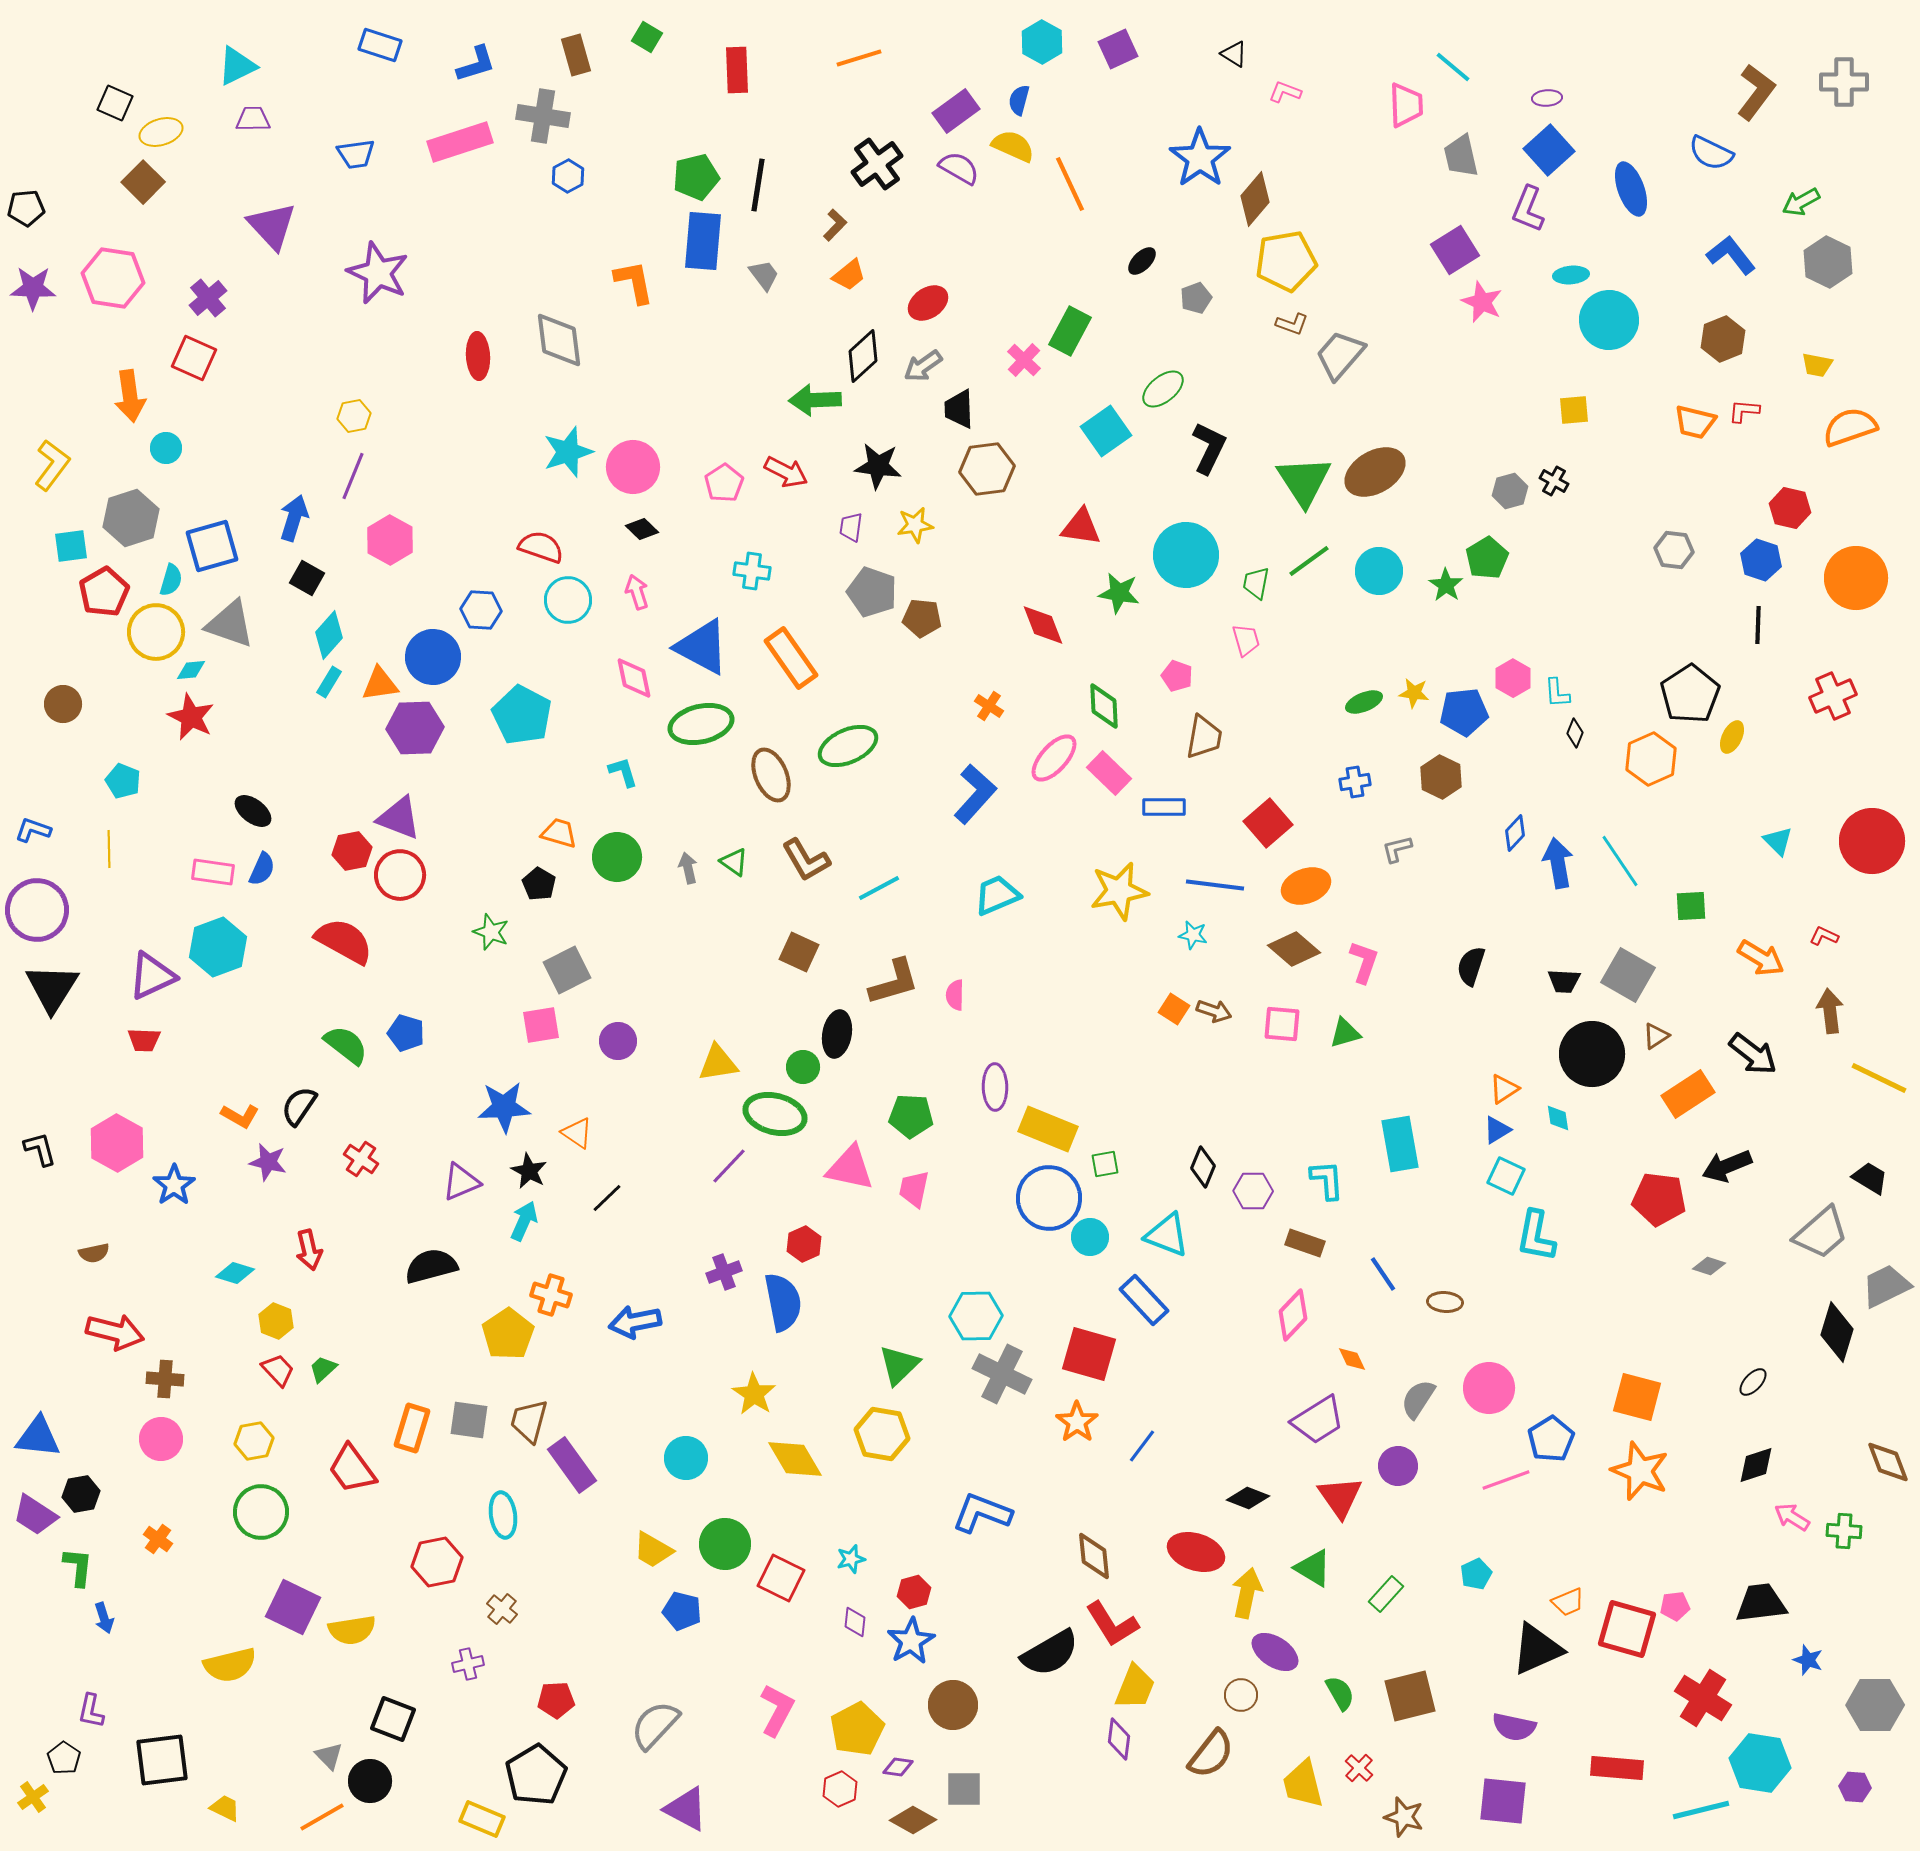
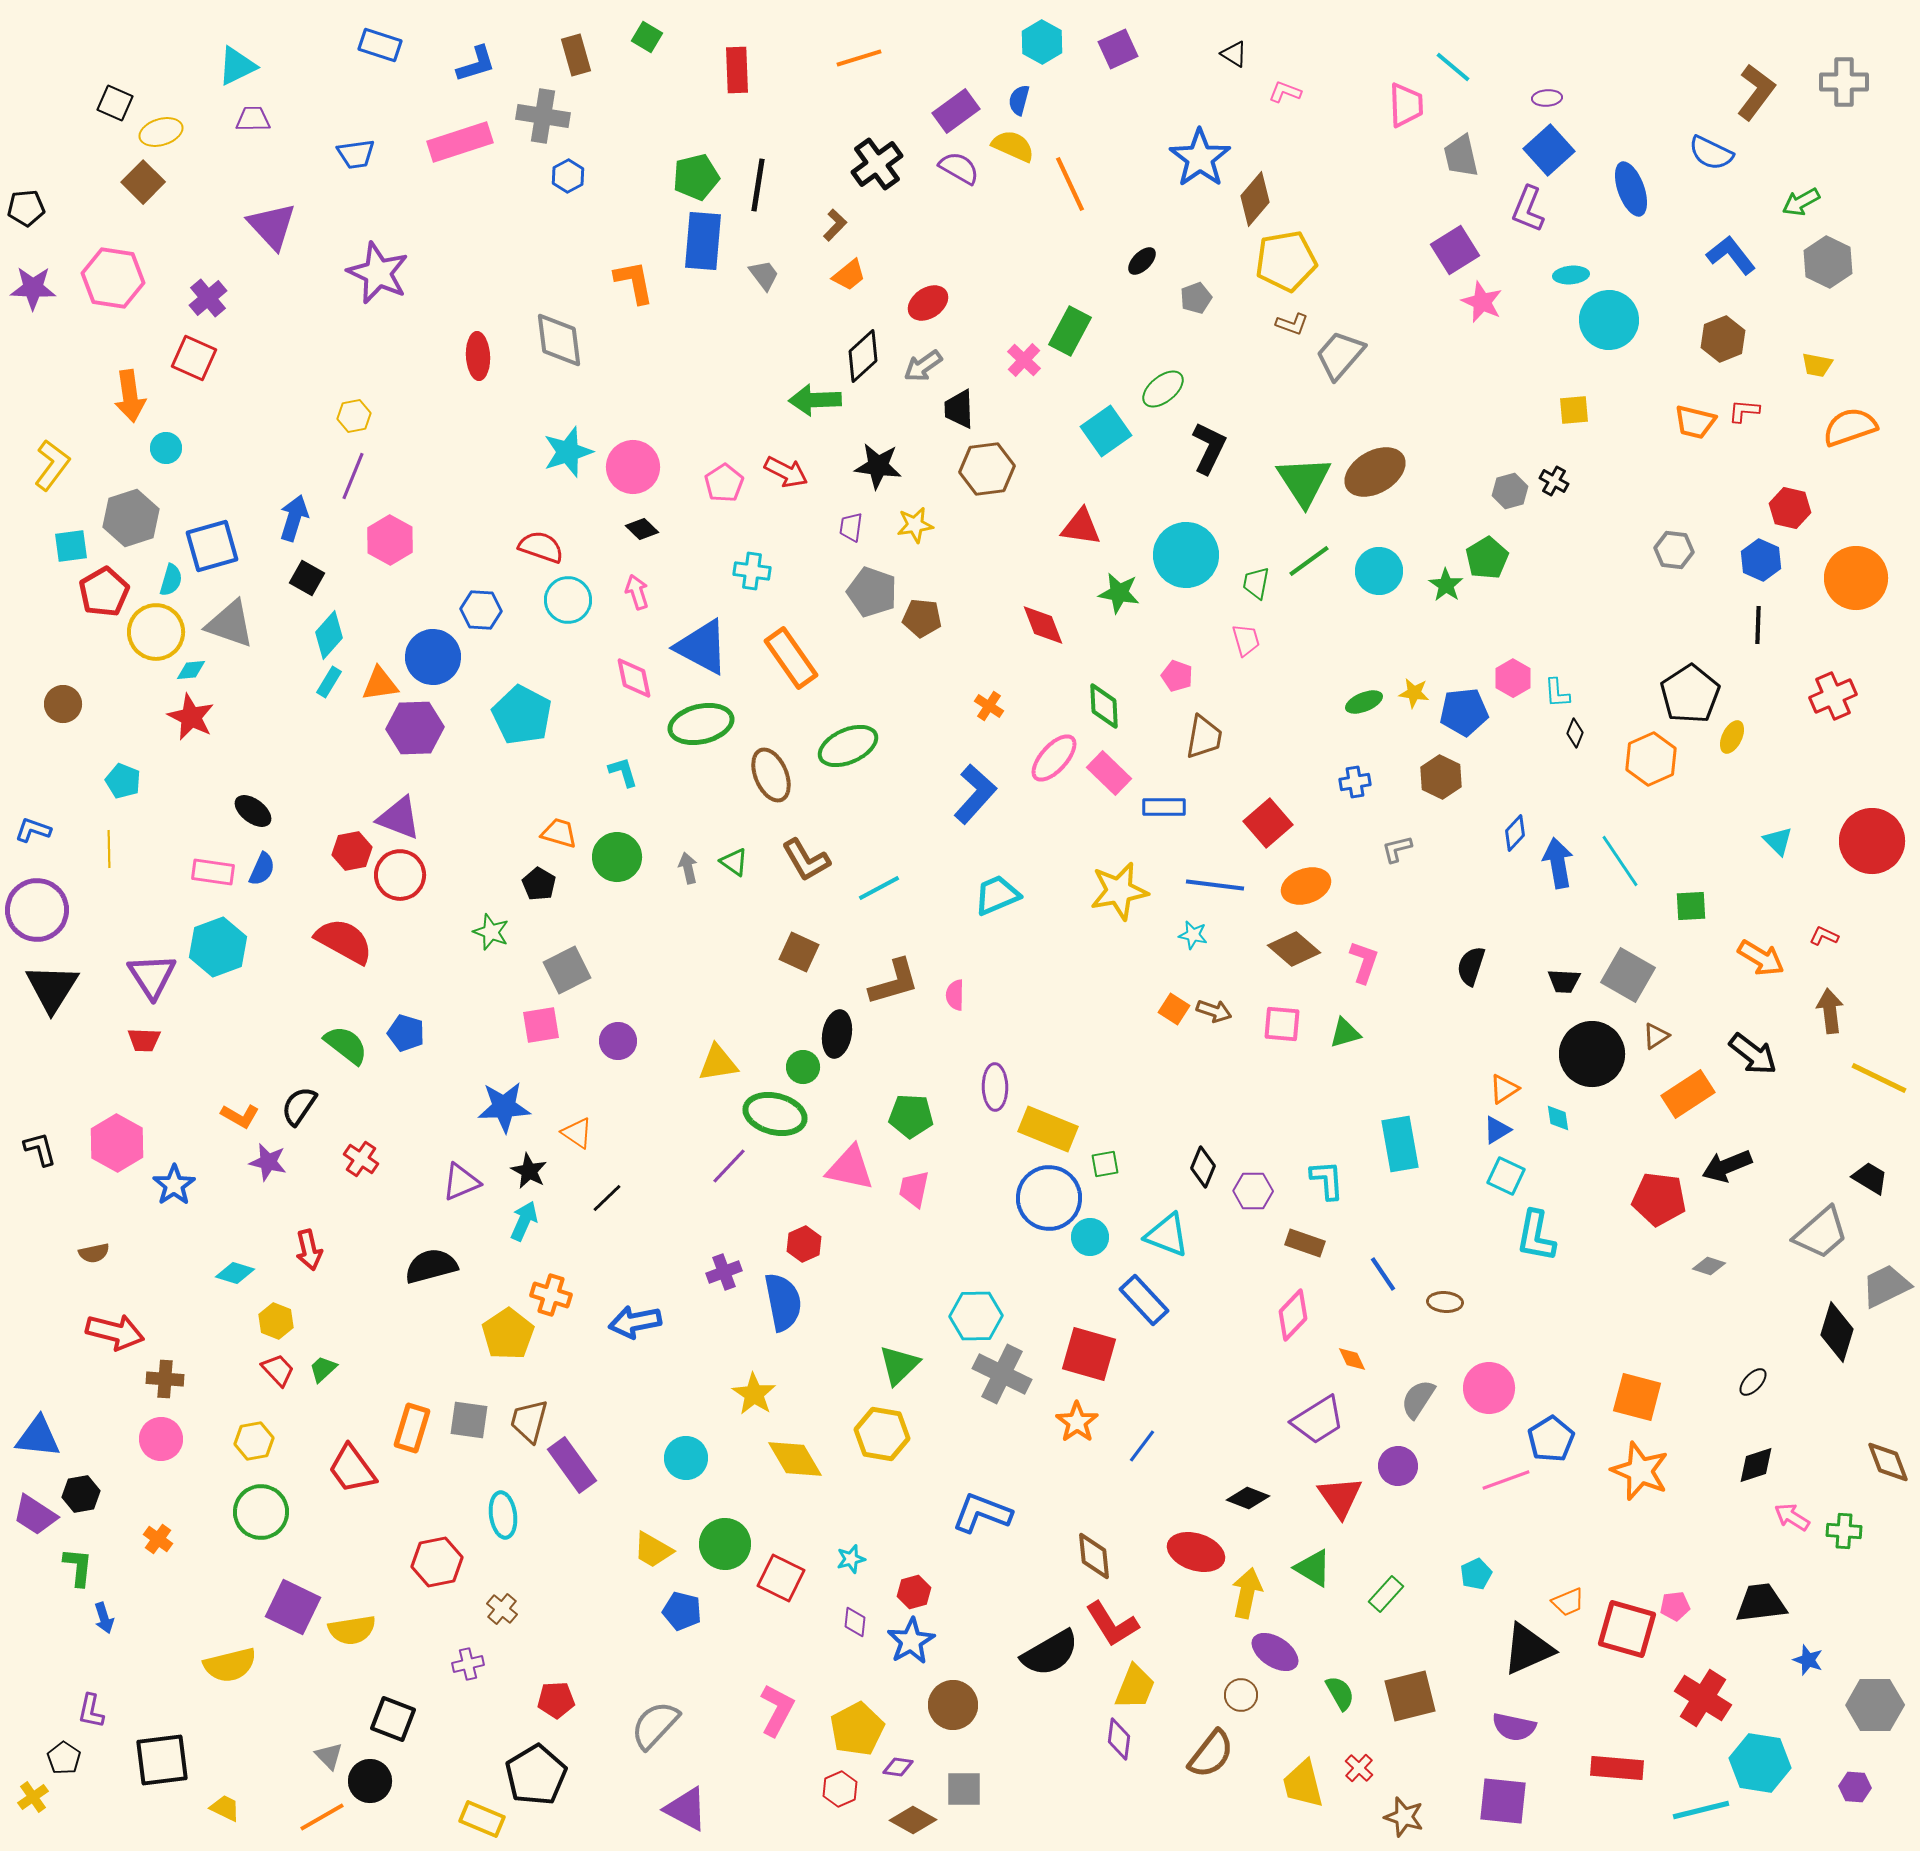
blue hexagon at (1761, 560): rotated 6 degrees clockwise
purple triangle at (152, 976): rotated 38 degrees counterclockwise
black triangle at (1537, 1649): moved 9 px left
